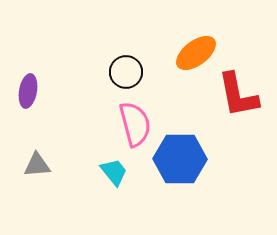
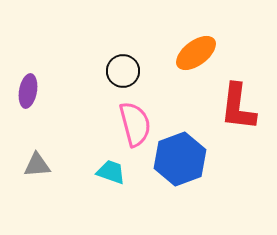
black circle: moved 3 px left, 1 px up
red L-shape: moved 12 px down; rotated 18 degrees clockwise
blue hexagon: rotated 21 degrees counterclockwise
cyan trapezoid: moved 3 px left; rotated 32 degrees counterclockwise
